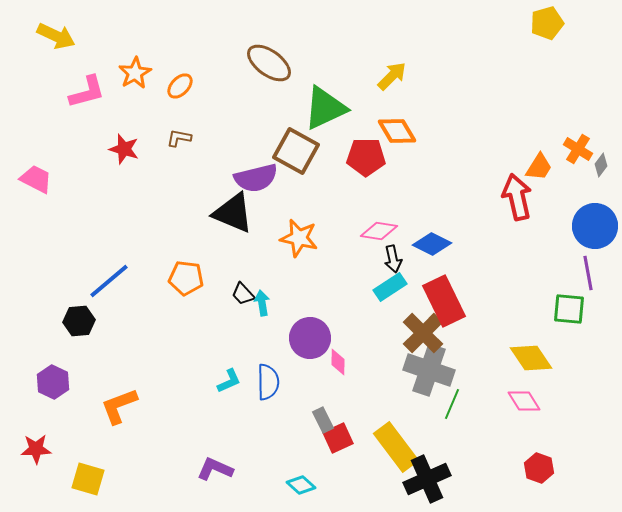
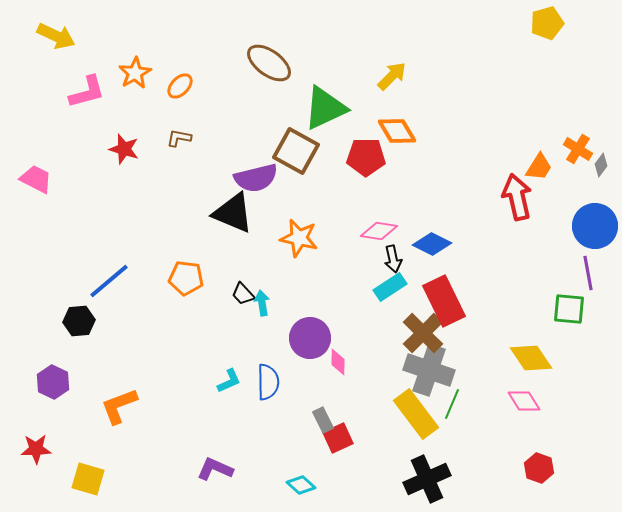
yellow rectangle at (396, 447): moved 20 px right, 33 px up
